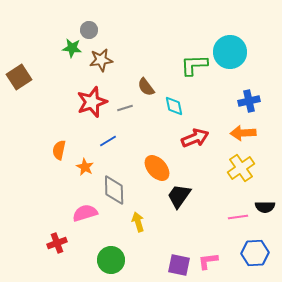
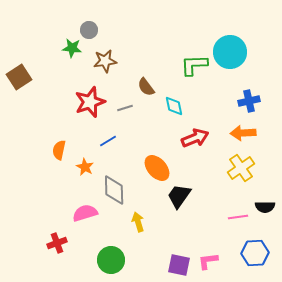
brown star: moved 4 px right, 1 px down
red star: moved 2 px left
